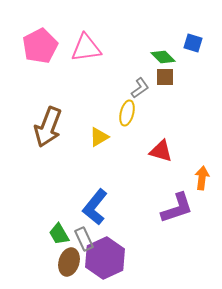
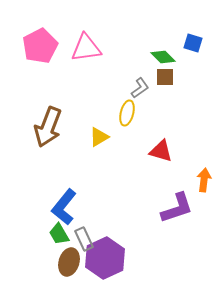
orange arrow: moved 2 px right, 2 px down
blue L-shape: moved 31 px left
